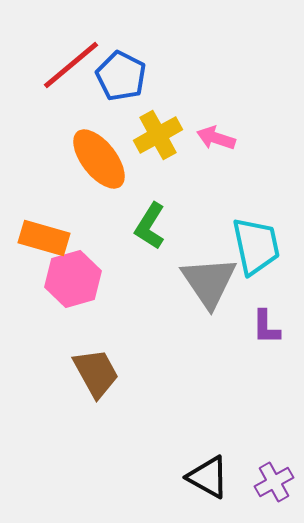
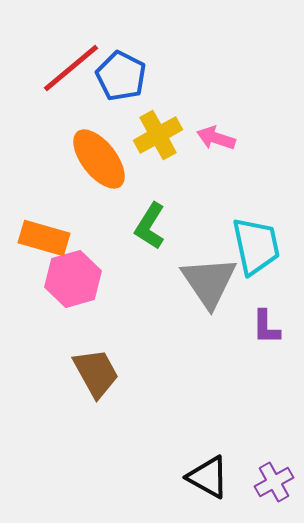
red line: moved 3 px down
